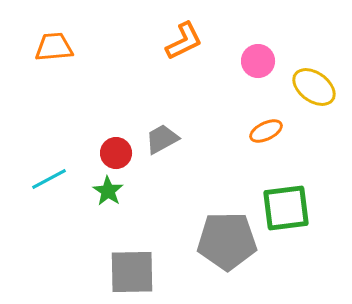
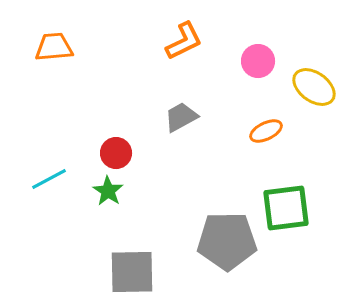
gray trapezoid: moved 19 px right, 22 px up
